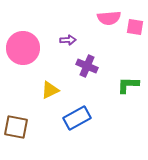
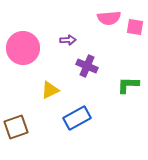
brown square: rotated 30 degrees counterclockwise
